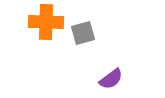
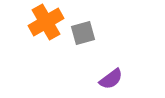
orange cross: rotated 32 degrees counterclockwise
